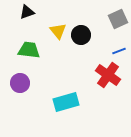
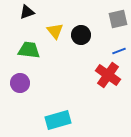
gray square: rotated 12 degrees clockwise
yellow triangle: moved 3 px left
cyan rectangle: moved 8 px left, 18 px down
